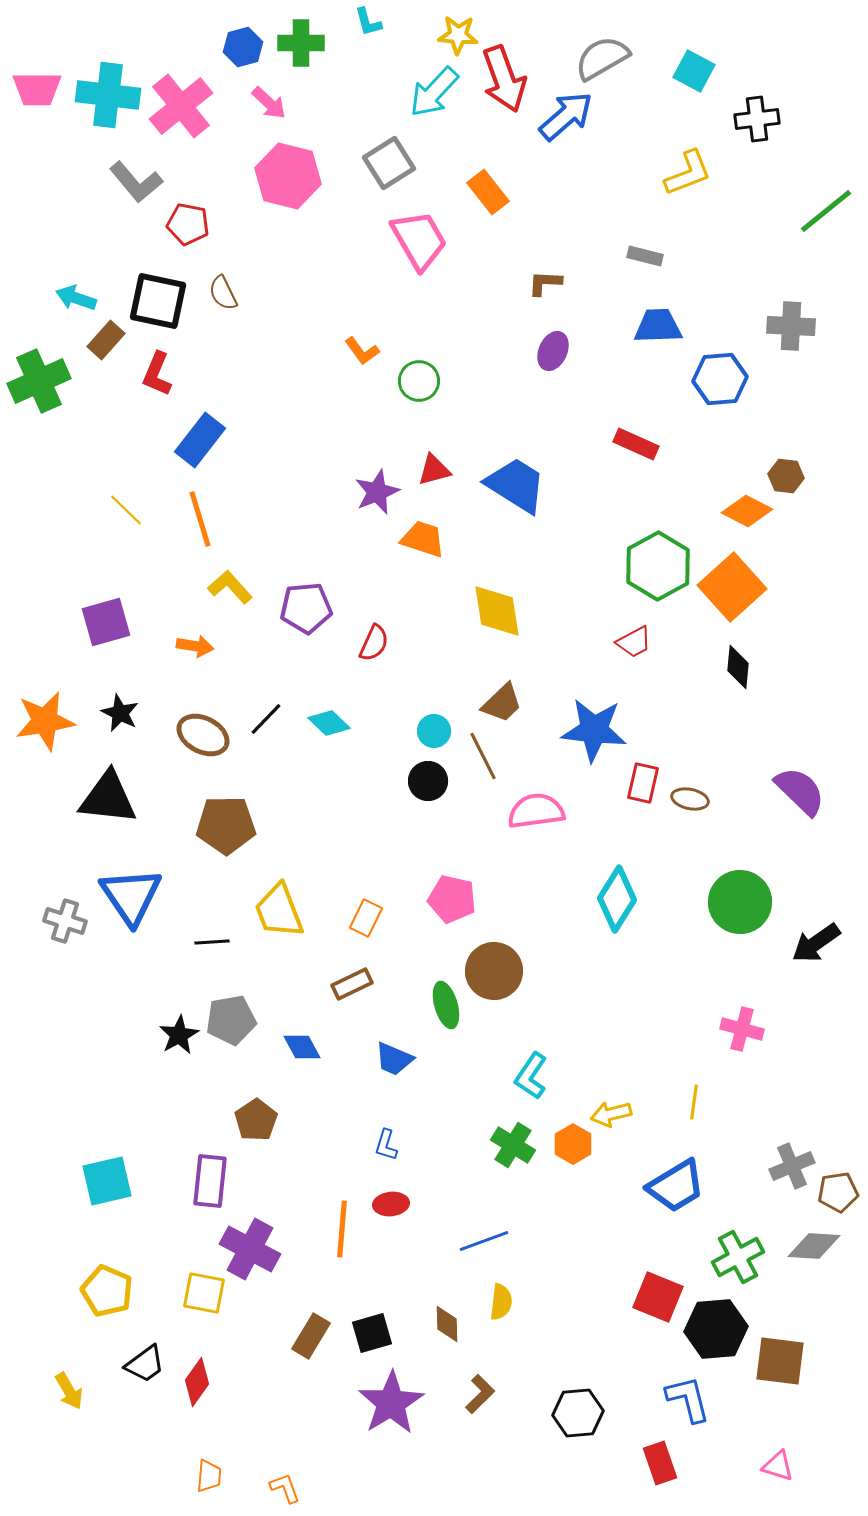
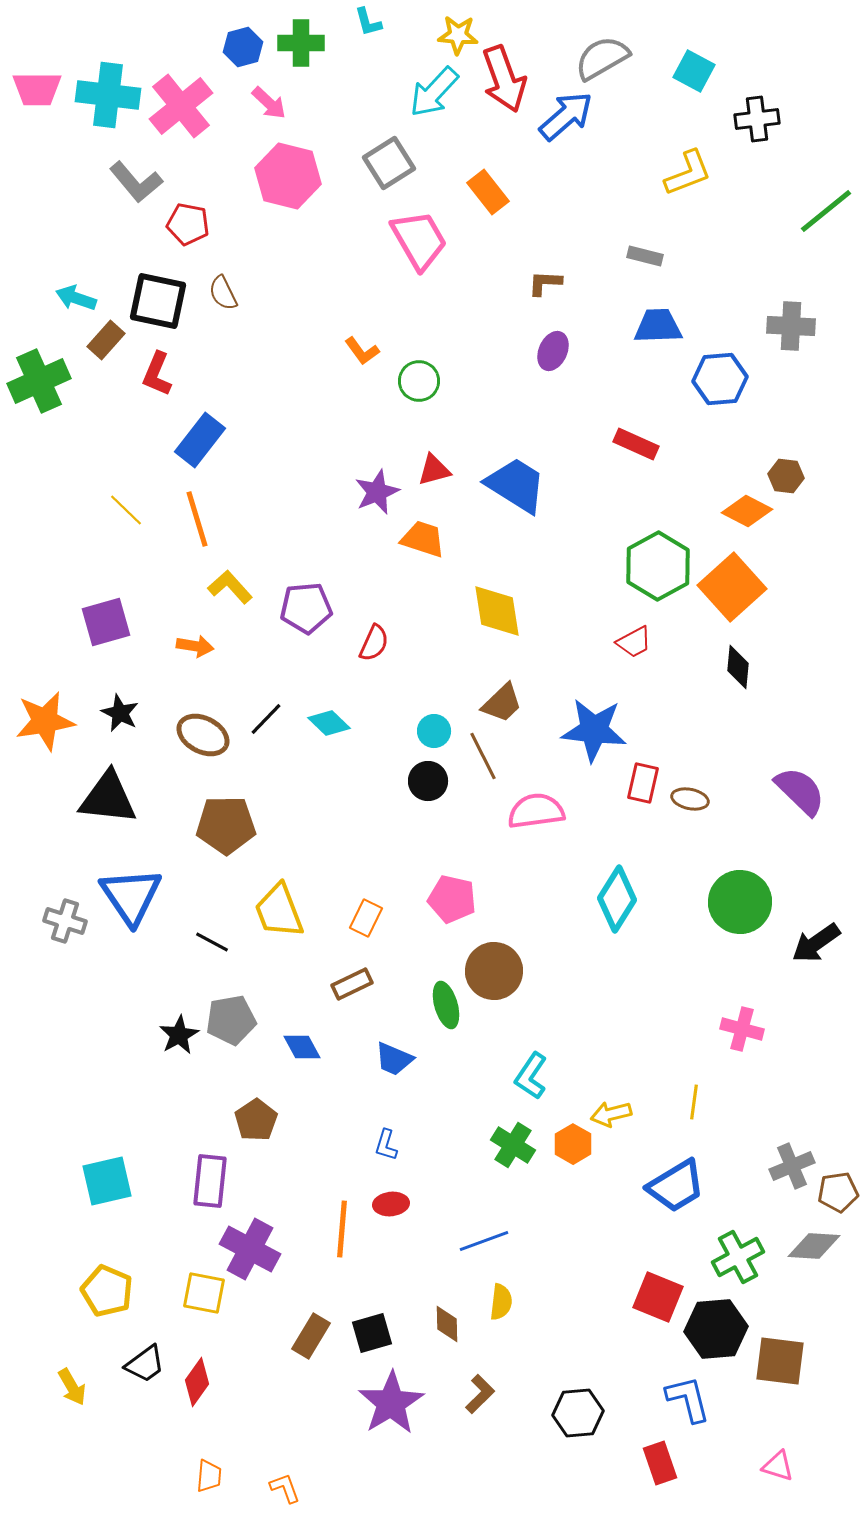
orange line at (200, 519): moved 3 px left
black line at (212, 942): rotated 32 degrees clockwise
yellow arrow at (69, 1391): moved 3 px right, 4 px up
